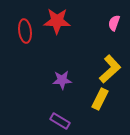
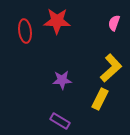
yellow L-shape: moved 1 px right, 1 px up
